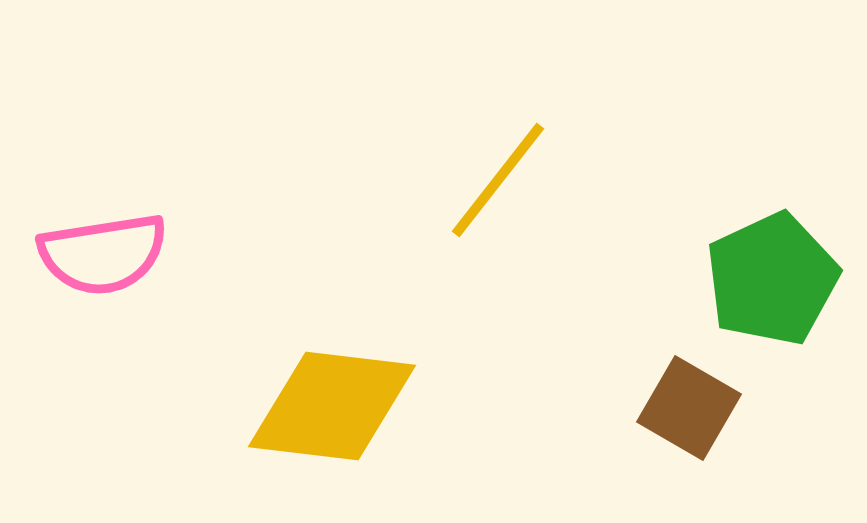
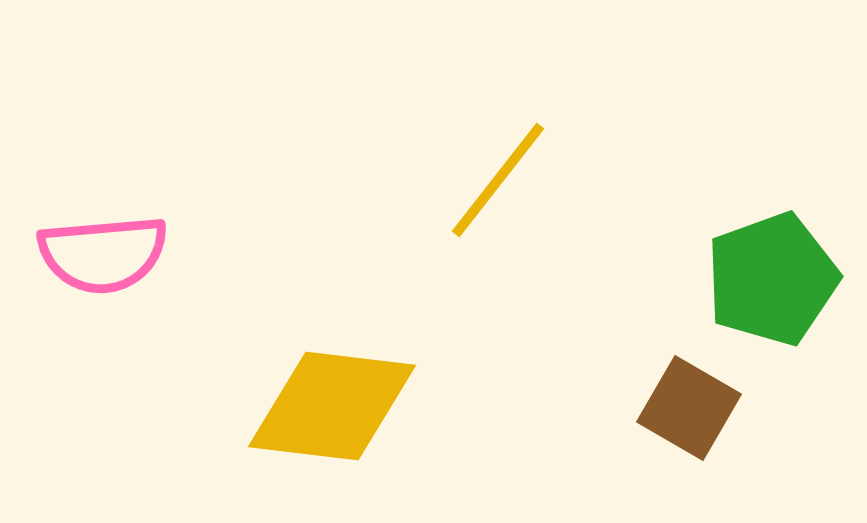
pink semicircle: rotated 4 degrees clockwise
green pentagon: rotated 5 degrees clockwise
